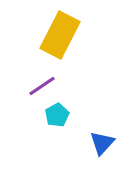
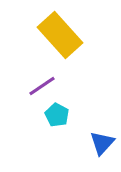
yellow rectangle: rotated 69 degrees counterclockwise
cyan pentagon: rotated 15 degrees counterclockwise
